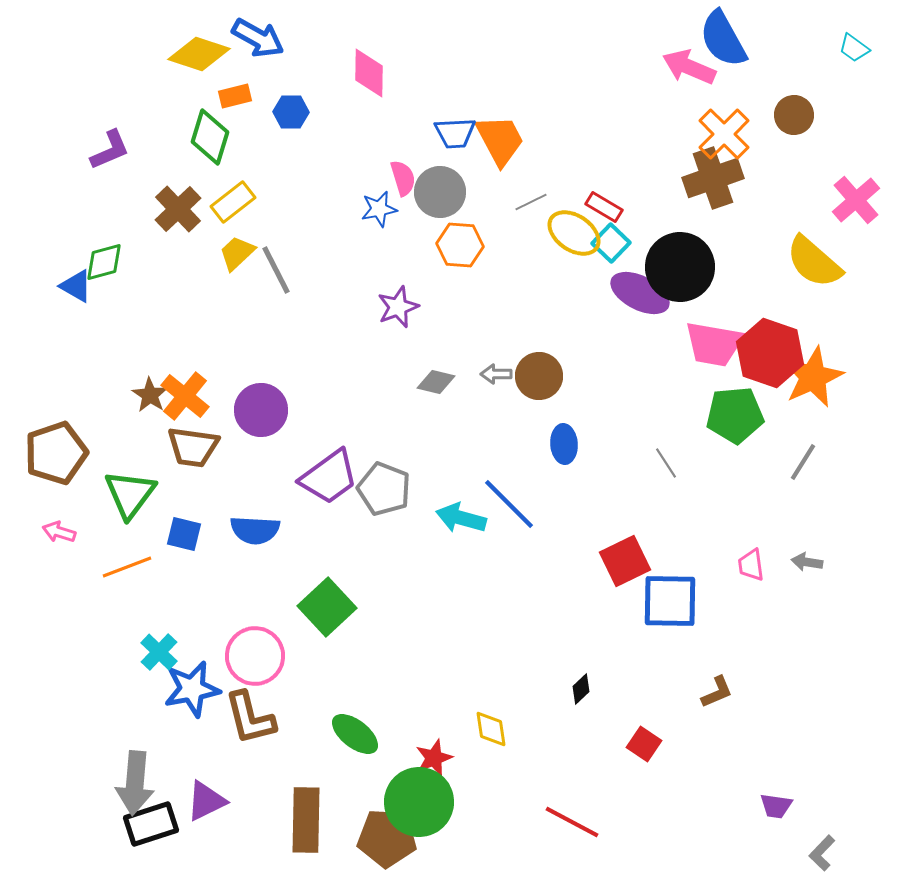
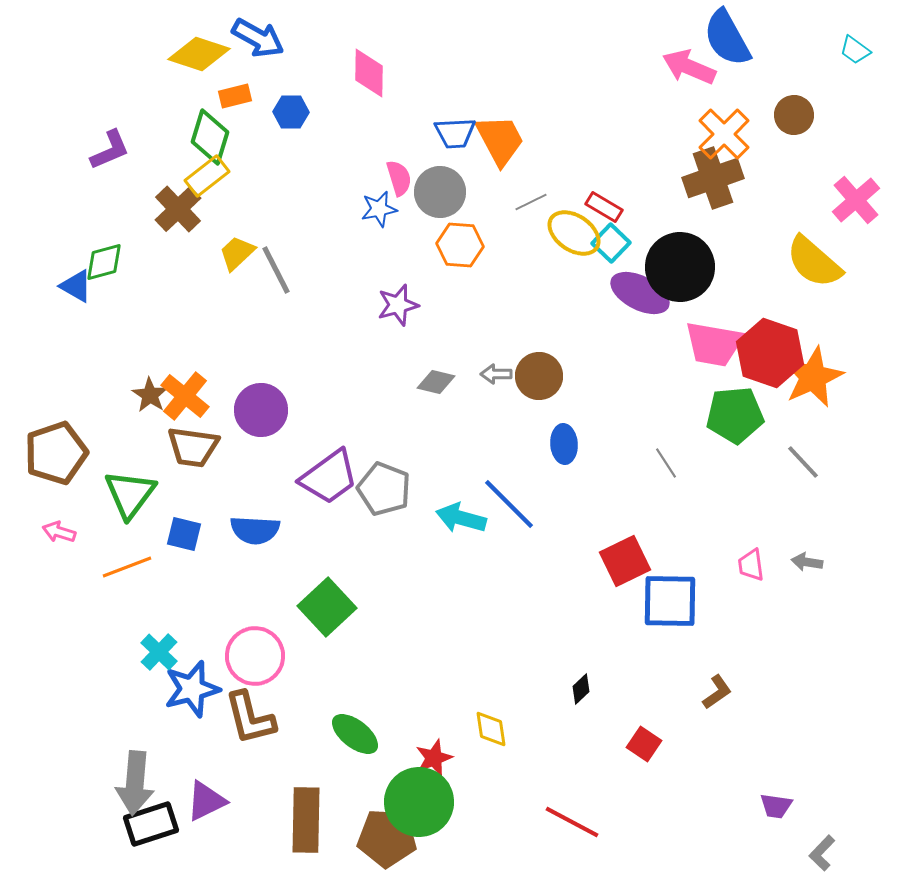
blue semicircle at (723, 39): moved 4 px right, 1 px up
cyan trapezoid at (854, 48): moved 1 px right, 2 px down
pink semicircle at (403, 178): moved 4 px left
yellow rectangle at (233, 202): moved 26 px left, 26 px up
purple star at (398, 307): moved 2 px up; rotated 6 degrees clockwise
gray line at (803, 462): rotated 75 degrees counterclockwise
blue star at (192, 689): rotated 4 degrees counterclockwise
brown L-shape at (717, 692): rotated 12 degrees counterclockwise
